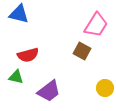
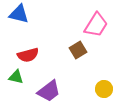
brown square: moved 4 px left, 1 px up; rotated 30 degrees clockwise
yellow circle: moved 1 px left, 1 px down
